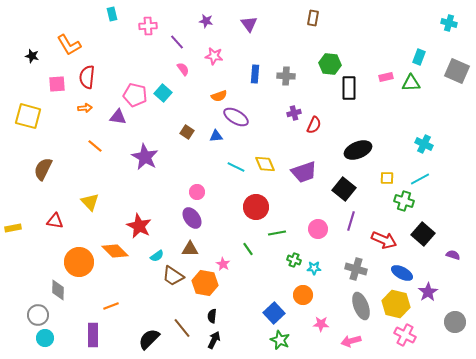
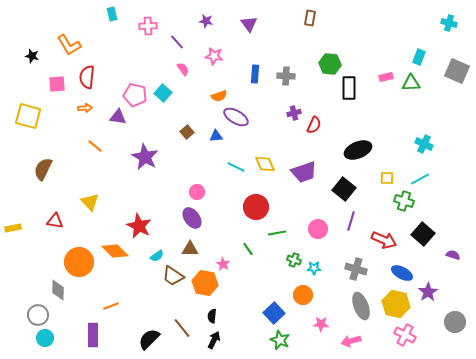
brown rectangle at (313, 18): moved 3 px left
brown square at (187, 132): rotated 16 degrees clockwise
